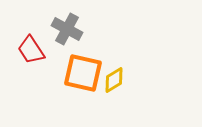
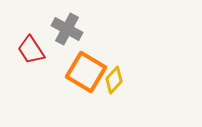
orange square: moved 3 px right, 1 px up; rotated 18 degrees clockwise
yellow diamond: rotated 16 degrees counterclockwise
